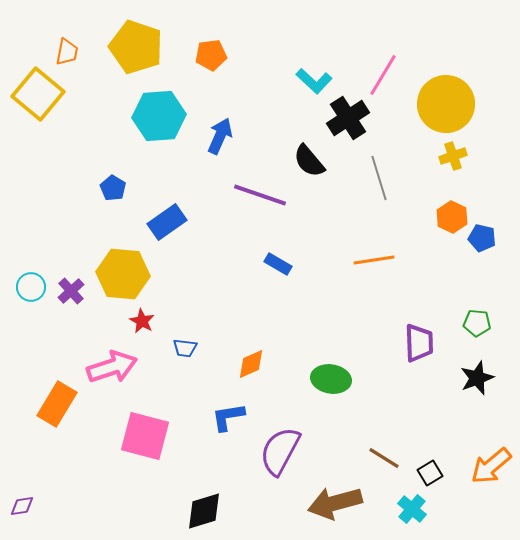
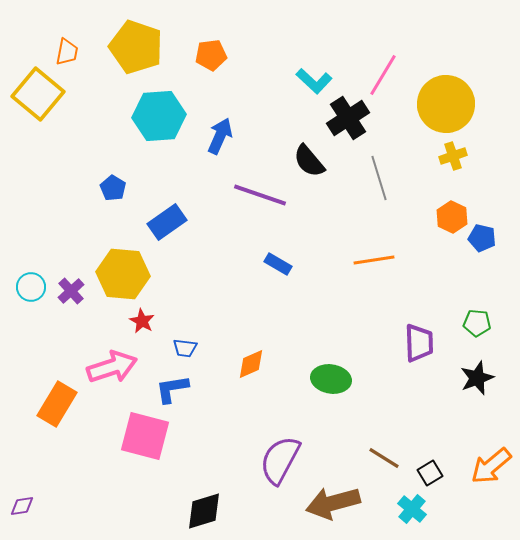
blue L-shape at (228, 417): moved 56 px left, 28 px up
purple semicircle at (280, 451): moved 9 px down
brown arrow at (335, 503): moved 2 px left
